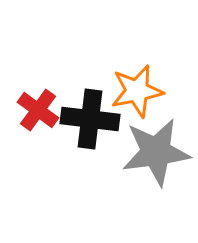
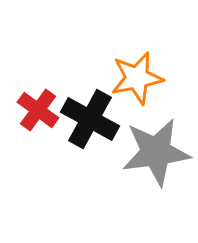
orange star: moved 13 px up
black cross: rotated 22 degrees clockwise
